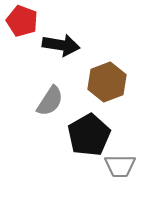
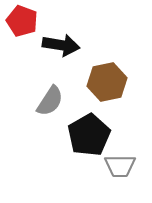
brown hexagon: rotated 9 degrees clockwise
